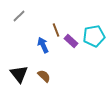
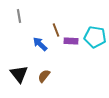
gray line: rotated 56 degrees counterclockwise
cyan pentagon: moved 1 px right, 1 px down; rotated 20 degrees clockwise
purple rectangle: rotated 40 degrees counterclockwise
blue arrow: moved 3 px left, 1 px up; rotated 21 degrees counterclockwise
brown semicircle: rotated 96 degrees counterclockwise
